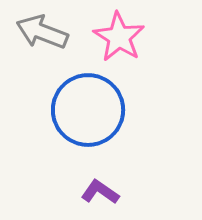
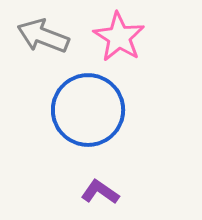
gray arrow: moved 1 px right, 4 px down
